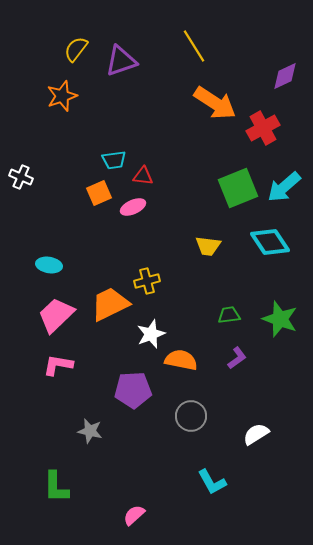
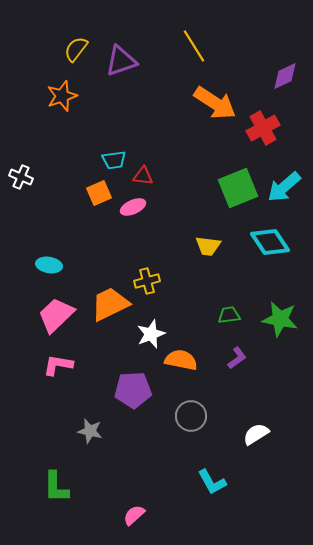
green star: rotated 9 degrees counterclockwise
